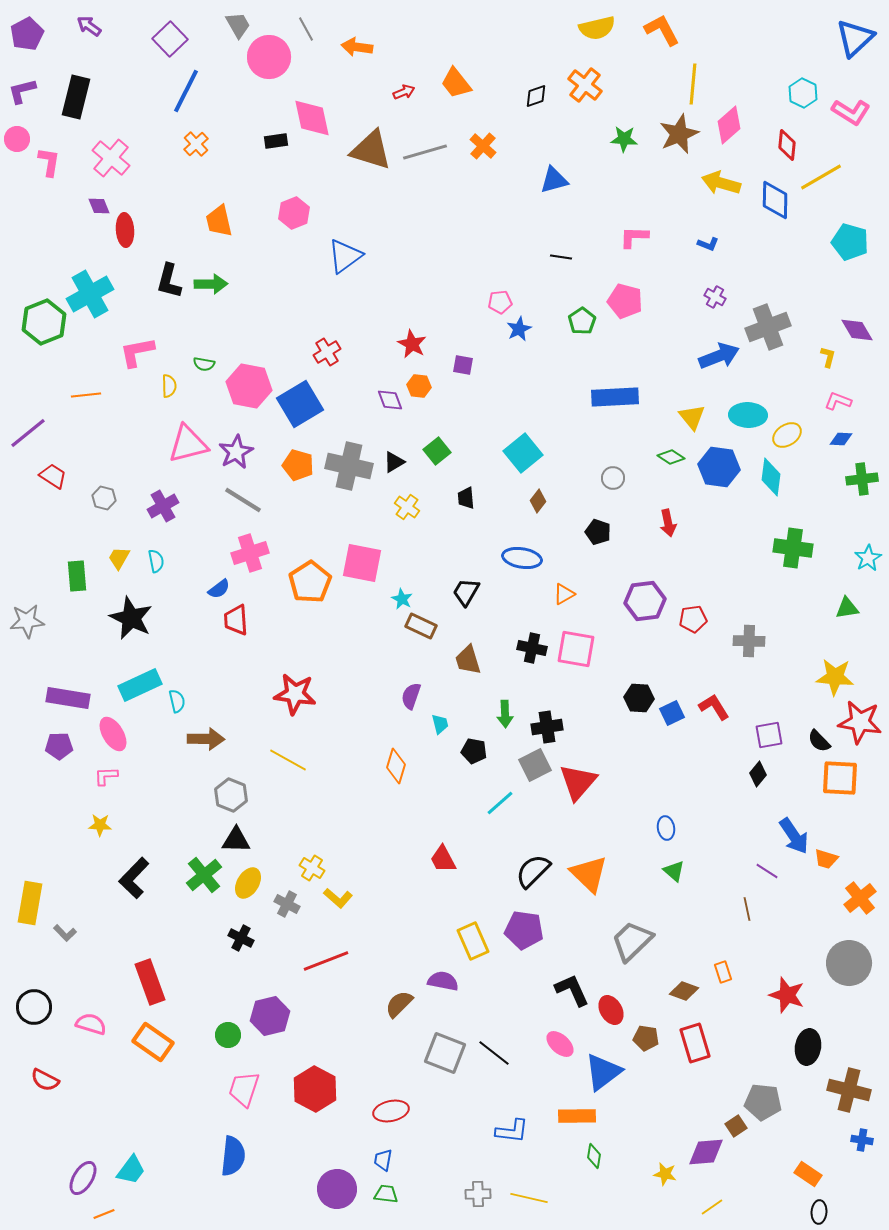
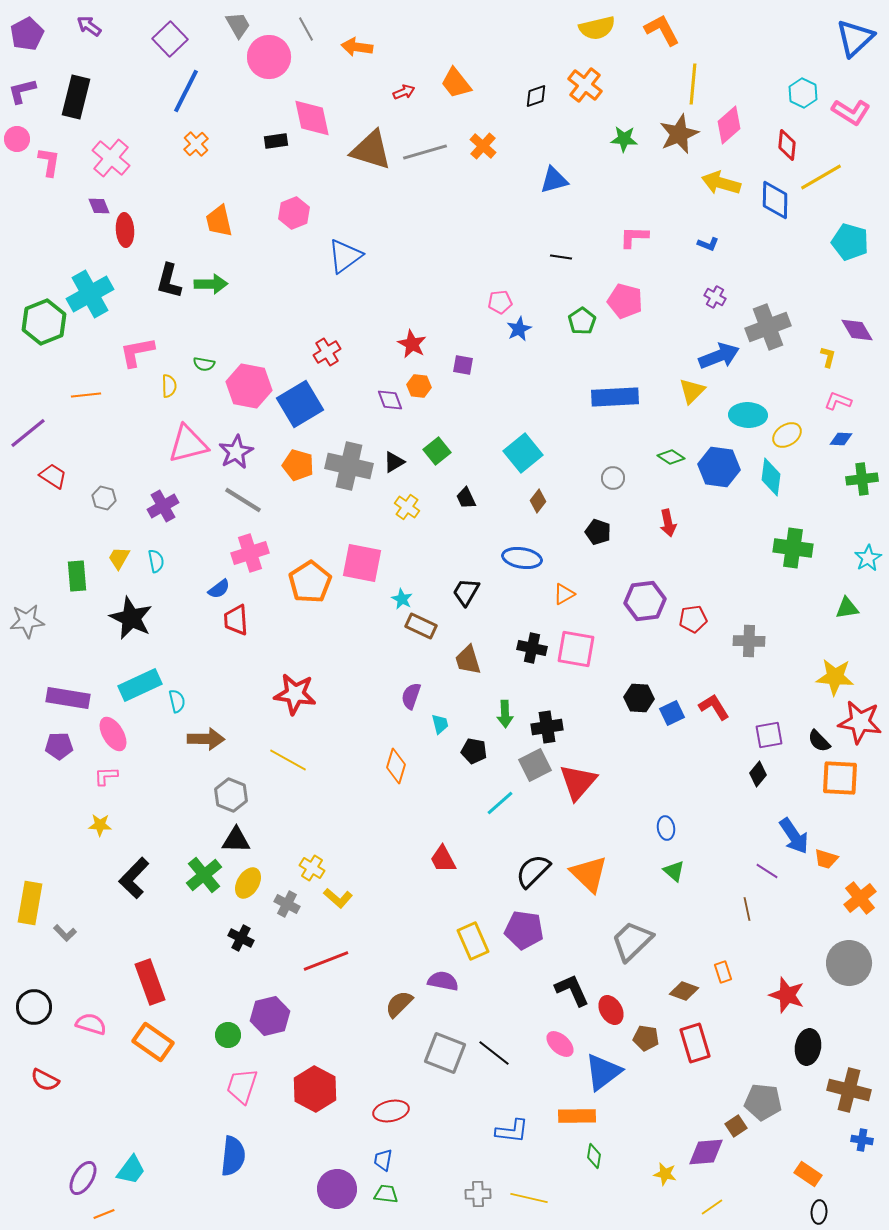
yellow triangle at (692, 417): moved 26 px up; rotated 24 degrees clockwise
black trapezoid at (466, 498): rotated 20 degrees counterclockwise
pink trapezoid at (244, 1089): moved 2 px left, 3 px up
